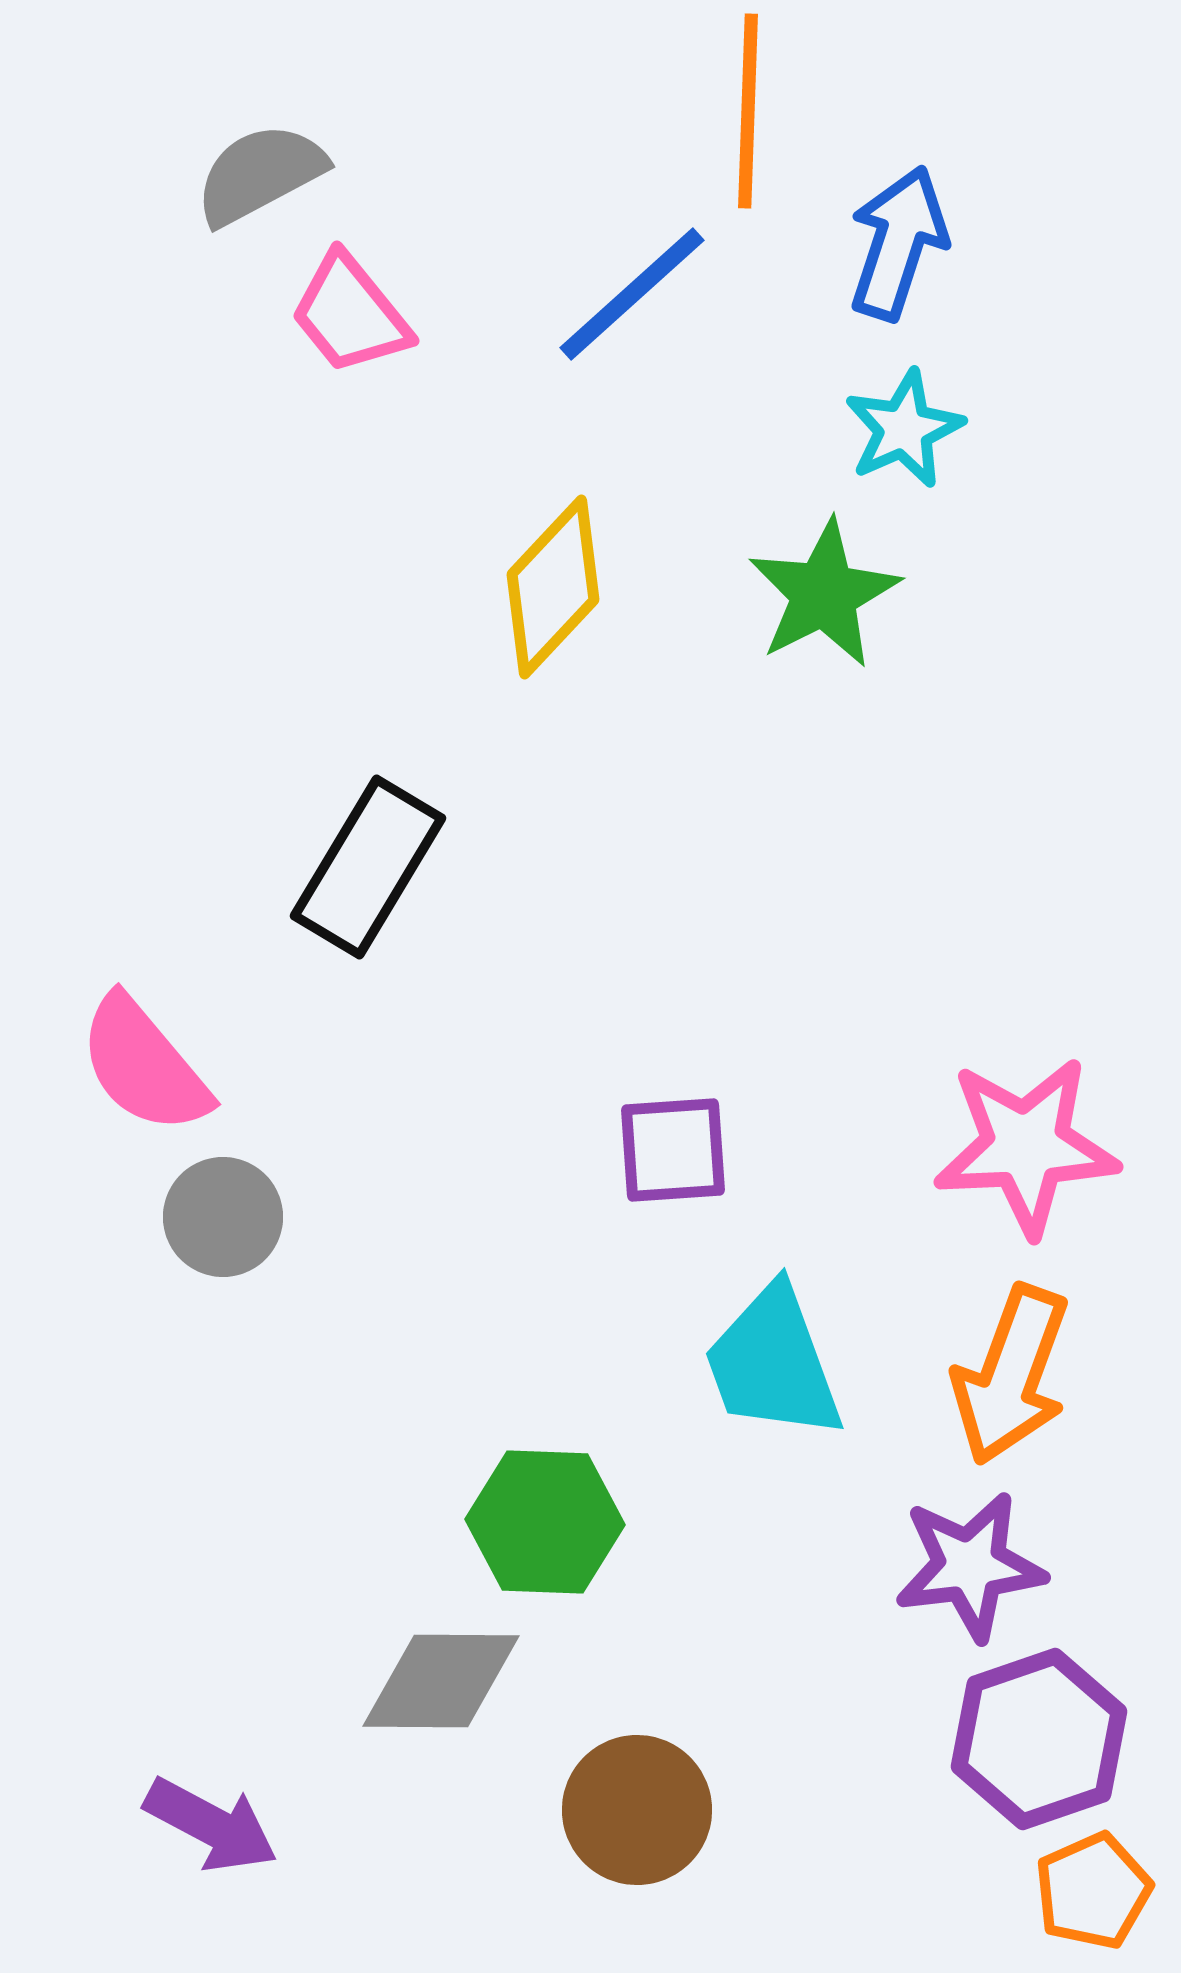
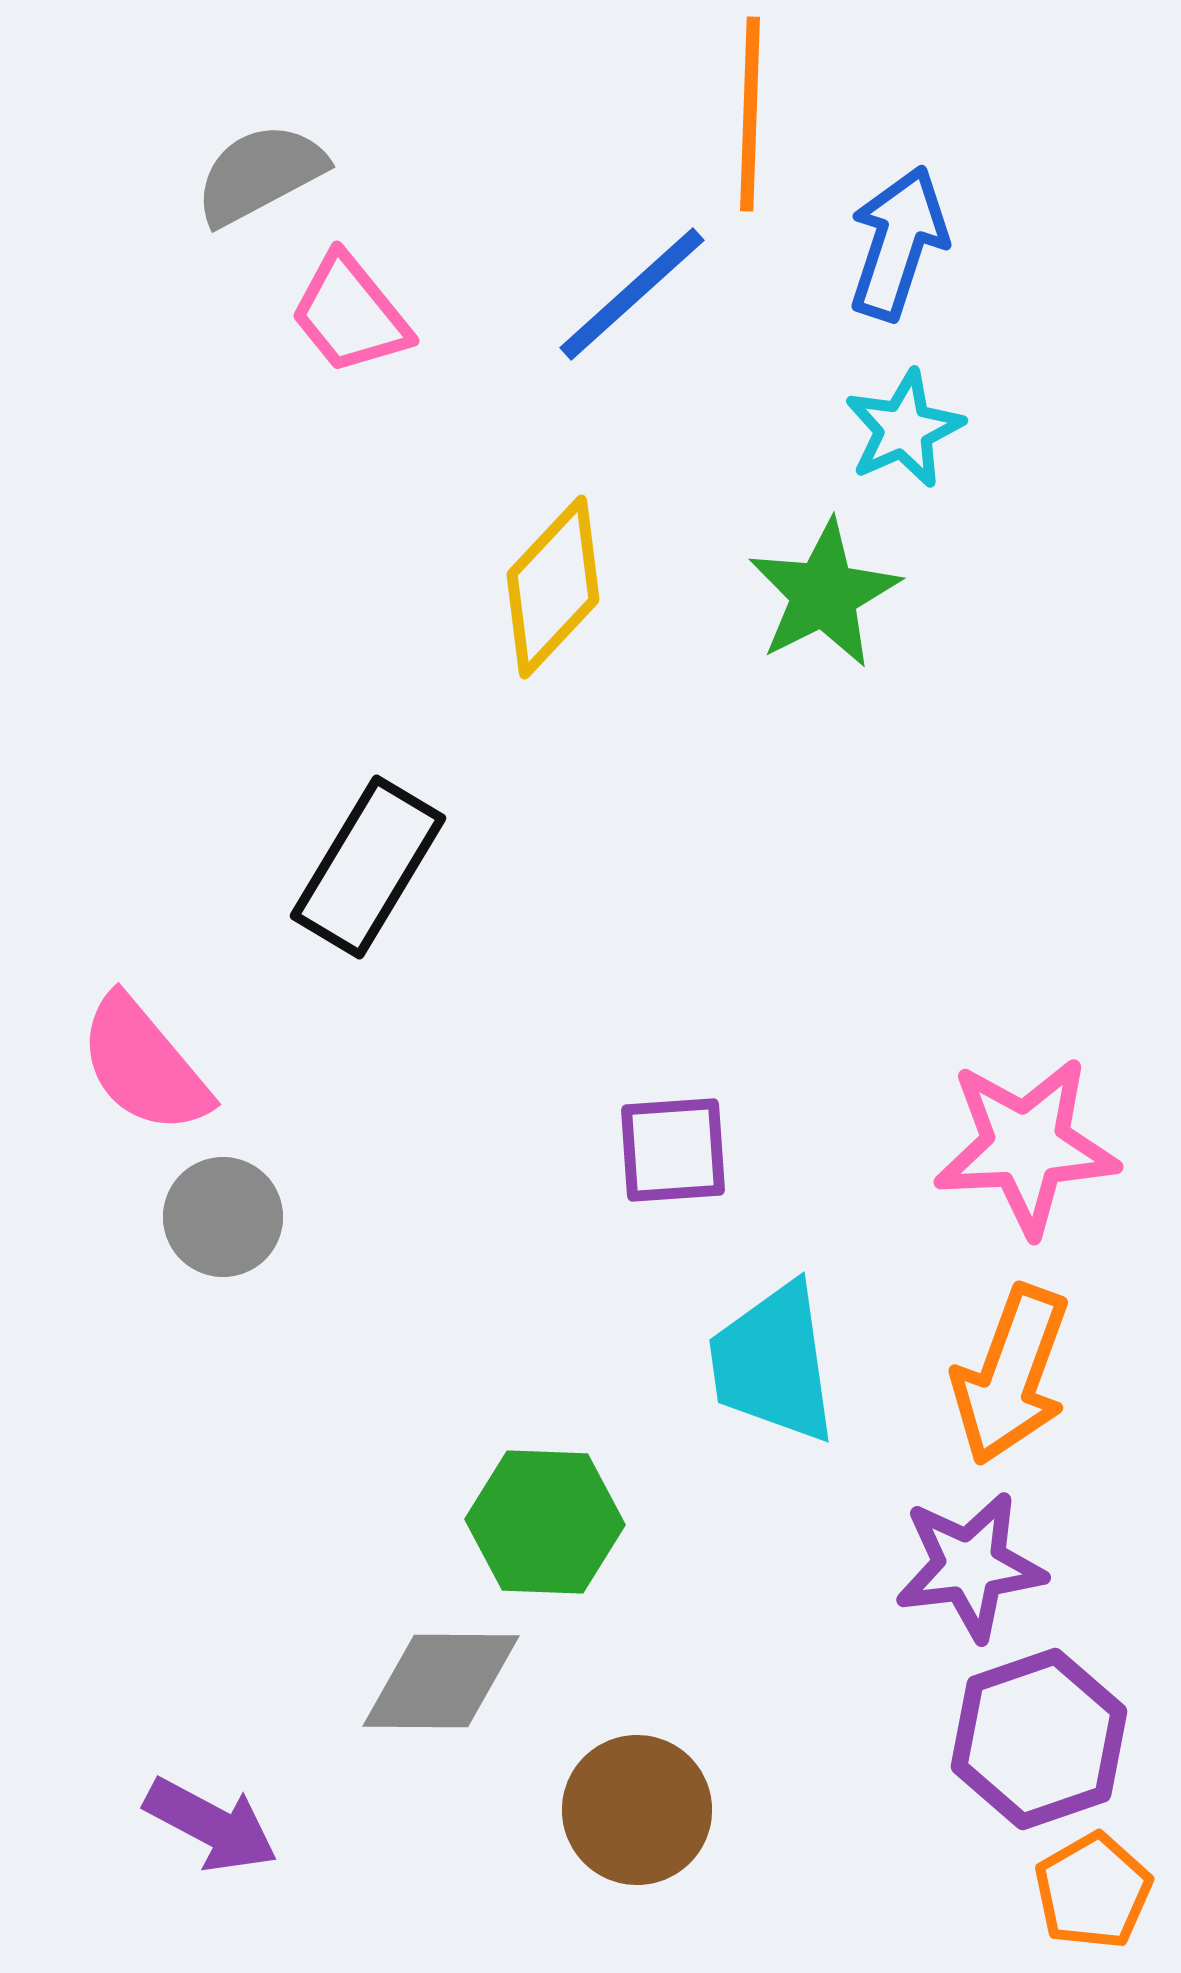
orange line: moved 2 px right, 3 px down
cyan trapezoid: rotated 12 degrees clockwise
orange pentagon: rotated 6 degrees counterclockwise
